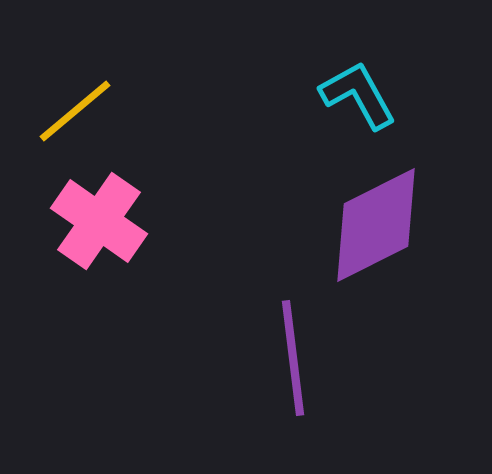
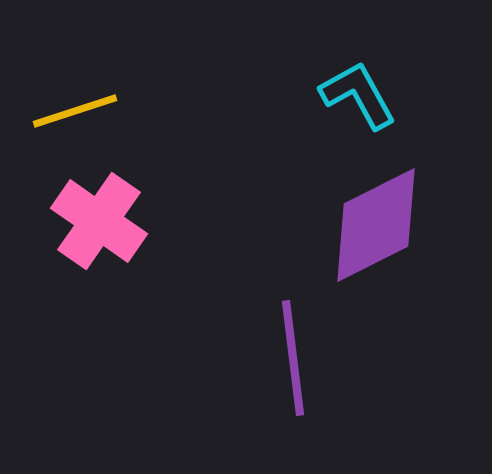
yellow line: rotated 22 degrees clockwise
